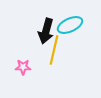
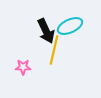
cyan ellipse: moved 1 px down
black arrow: rotated 40 degrees counterclockwise
